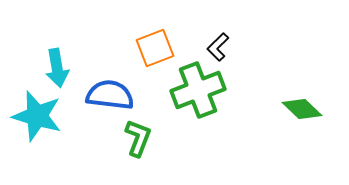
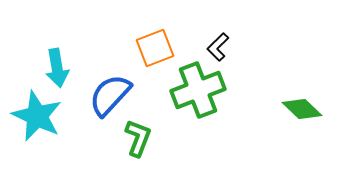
blue semicircle: rotated 54 degrees counterclockwise
cyan star: rotated 9 degrees clockwise
